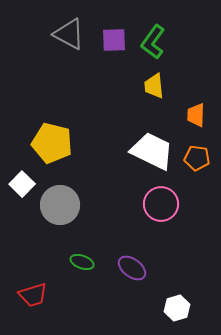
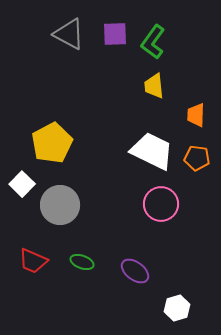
purple square: moved 1 px right, 6 px up
yellow pentagon: rotated 30 degrees clockwise
purple ellipse: moved 3 px right, 3 px down
red trapezoid: moved 34 px up; rotated 40 degrees clockwise
